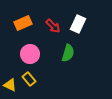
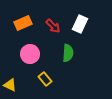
white rectangle: moved 2 px right
green semicircle: rotated 12 degrees counterclockwise
yellow rectangle: moved 16 px right
